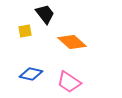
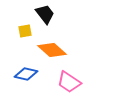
orange diamond: moved 20 px left, 8 px down
blue diamond: moved 5 px left
